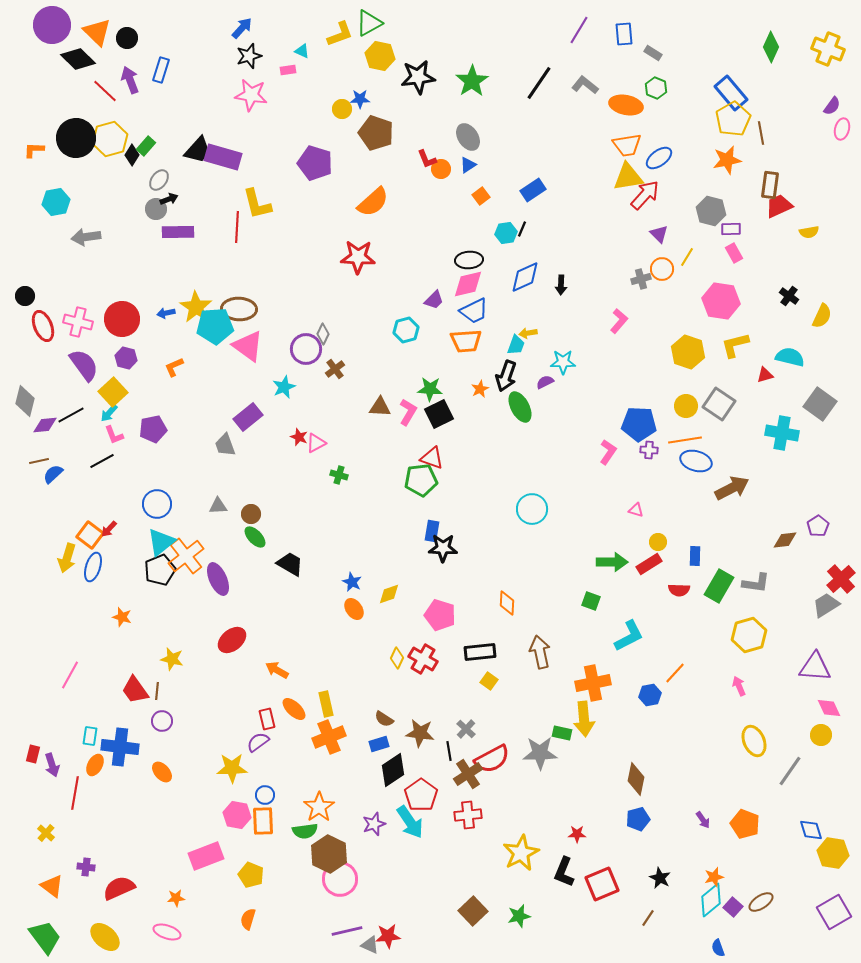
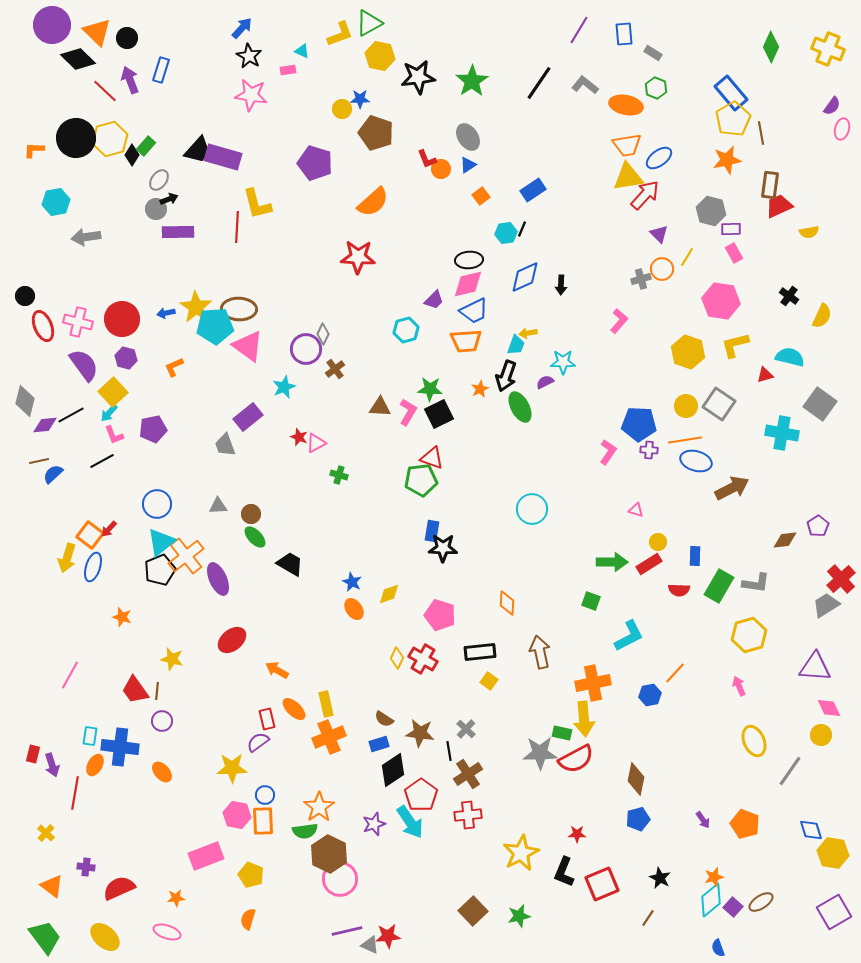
black star at (249, 56): rotated 25 degrees counterclockwise
red semicircle at (492, 759): moved 84 px right
